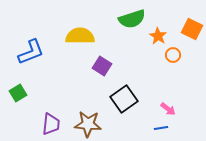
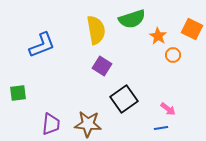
yellow semicircle: moved 16 px right, 6 px up; rotated 80 degrees clockwise
blue L-shape: moved 11 px right, 7 px up
green square: rotated 24 degrees clockwise
